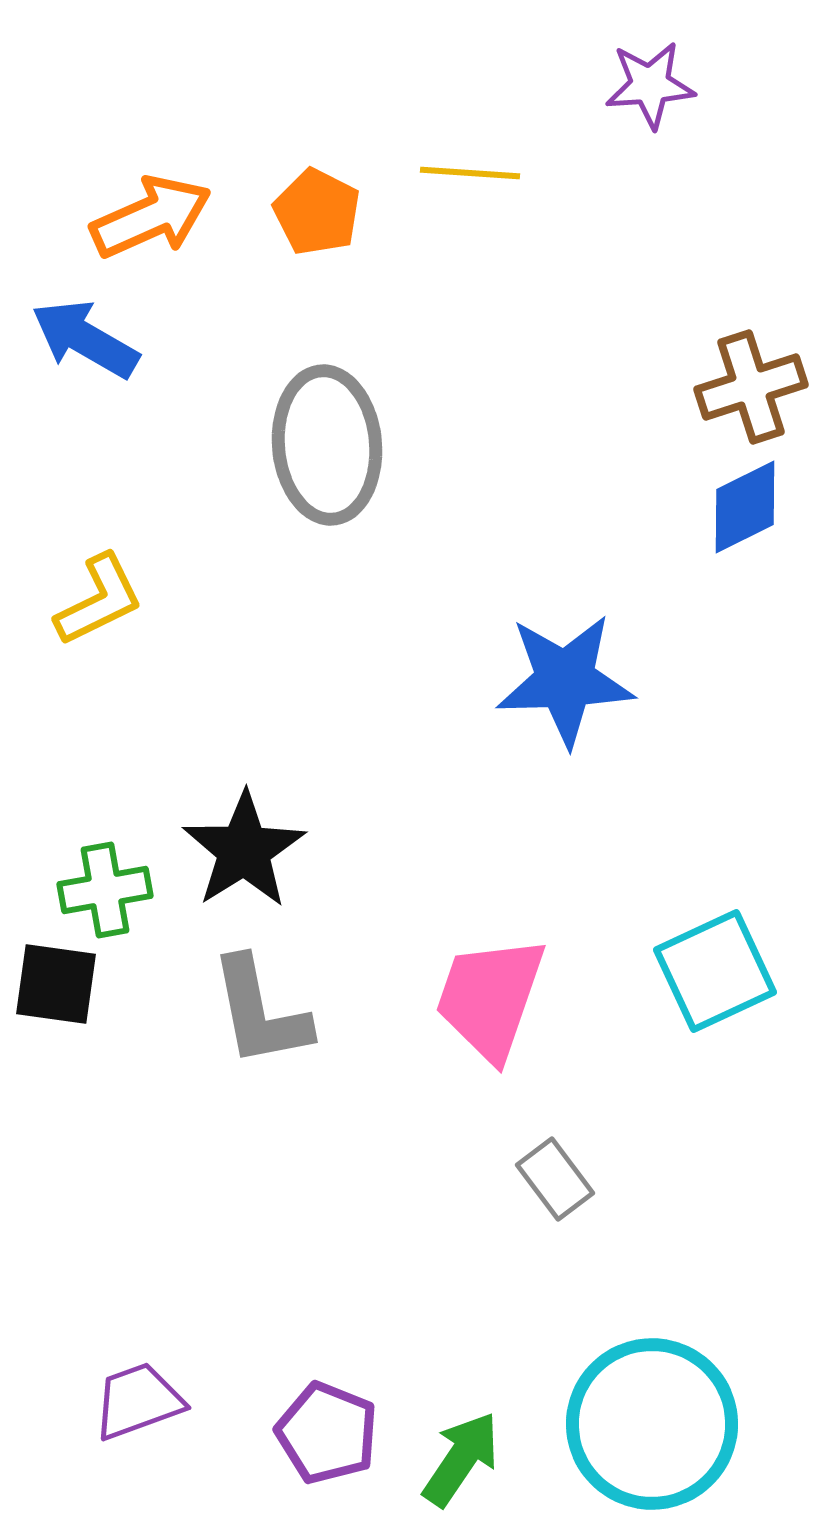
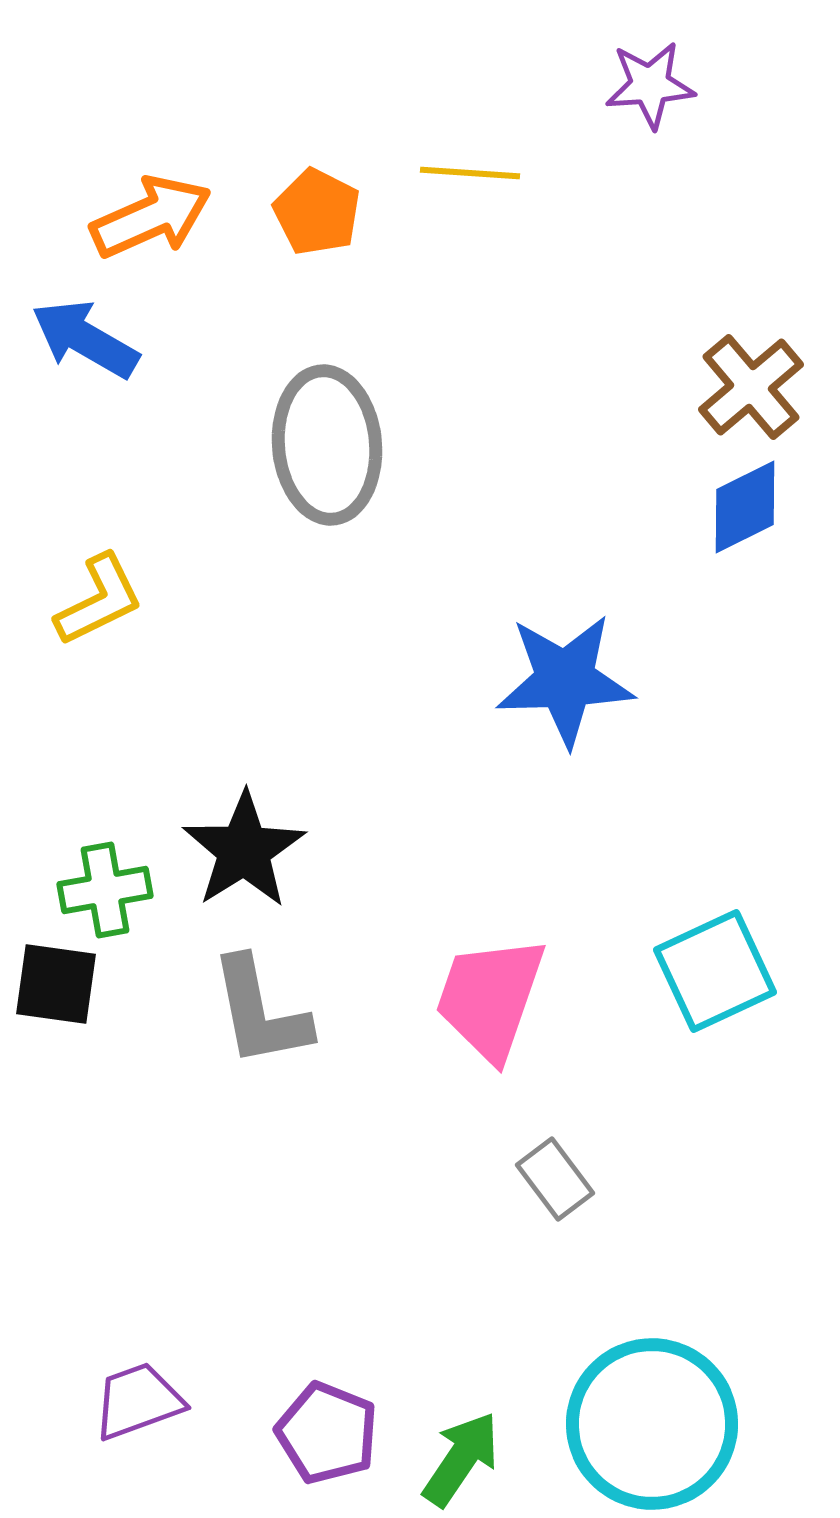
brown cross: rotated 22 degrees counterclockwise
